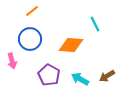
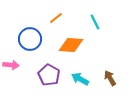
orange line: moved 24 px right, 7 px down
cyan line: moved 2 px up
pink arrow: moved 1 px left, 4 px down; rotated 70 degrees counterclockwise
brown arrow: moved 3 px right, 2 px down; rotated 91 degrees clockwise
